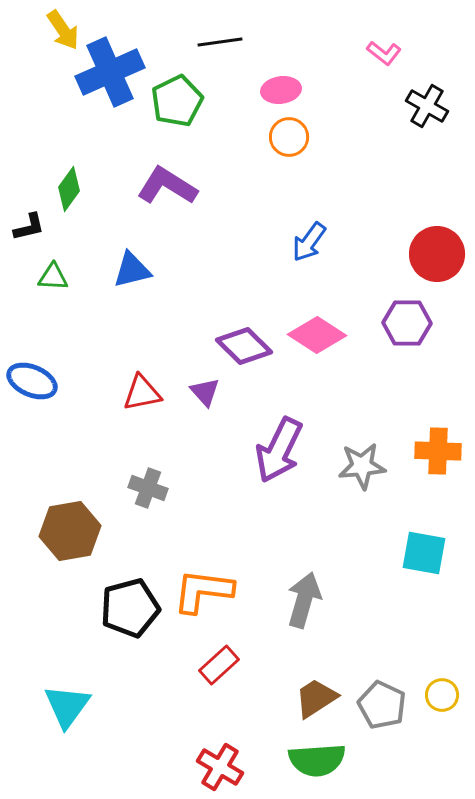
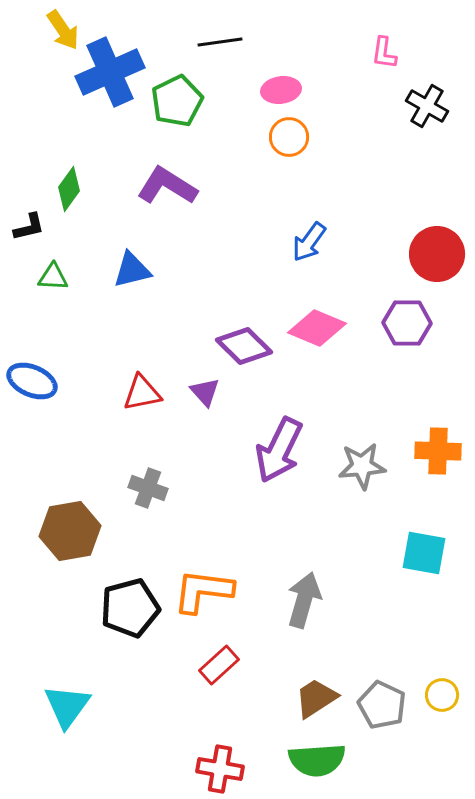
pink L-shape: rotated 60 degrees clockwise
pink diamond: moved 7 px up; rotated 10 degrees counterclockwise
red cross: moved 2 px down; rotated 21 degrees counterclockwise
